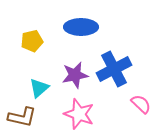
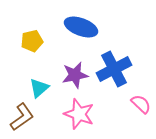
blue ellipse: rotated 20 degrees clockwise
brown L-shape: rotated 48 degrees counterclockwise
